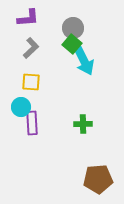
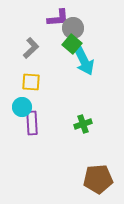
purple L-shape: moved 30 px right
cyan circle: moved 1 px right
green cross: rotated 18 degrees counterclockwise
